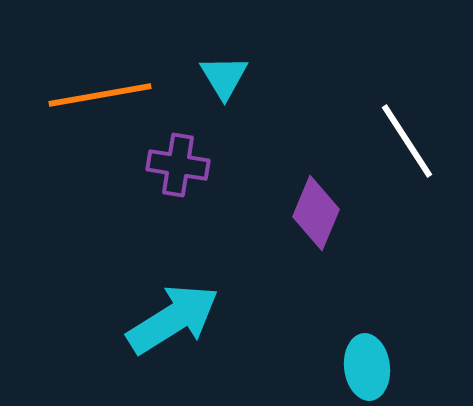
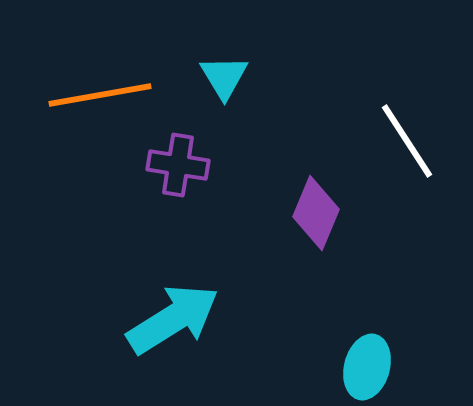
cyan ellipse: rotated 22 degrees clockwise
